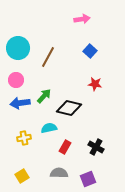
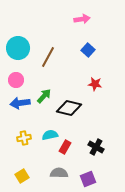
blue square: moved 2 px left, 1 px up
cyan semicircle: moved 1 px right, 7 px down
